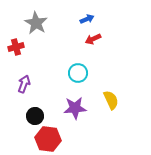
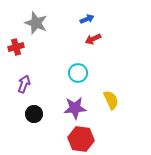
gray star: rotated 10 degrees counterclockwise
black circle: moved 1 px left, 2 px up
red hexagon: moved 33 px right
